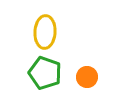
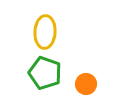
orange circle: moved 1 px left, 7 px down
